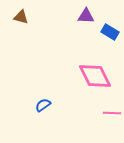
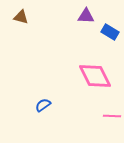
pink line: moved 3 px down
